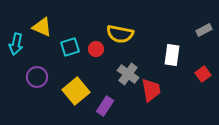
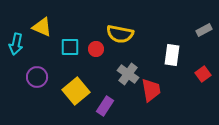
cyan square: rotated 18 degrees clockwise
